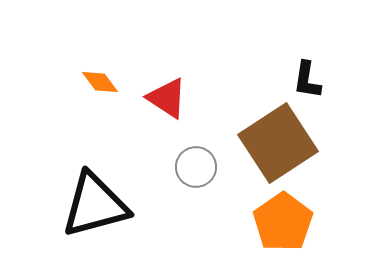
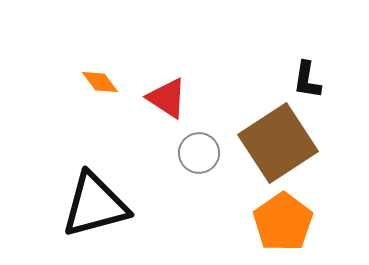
gray circle: moved 3 px right, 14 px up
